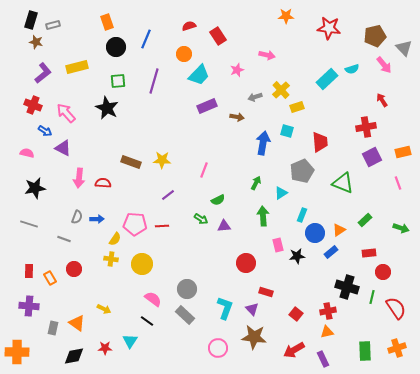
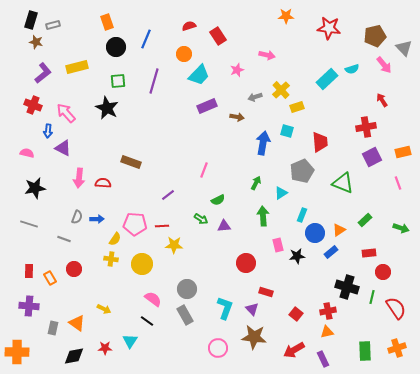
blue arrow at (45, 131): moved 3 px right; rotated 64 degrees clockwise
yellow star at (162, 160): moved 12 px right, 85 px down
gray rectangle at (185, 315): rotated 18 degrees clockwise
